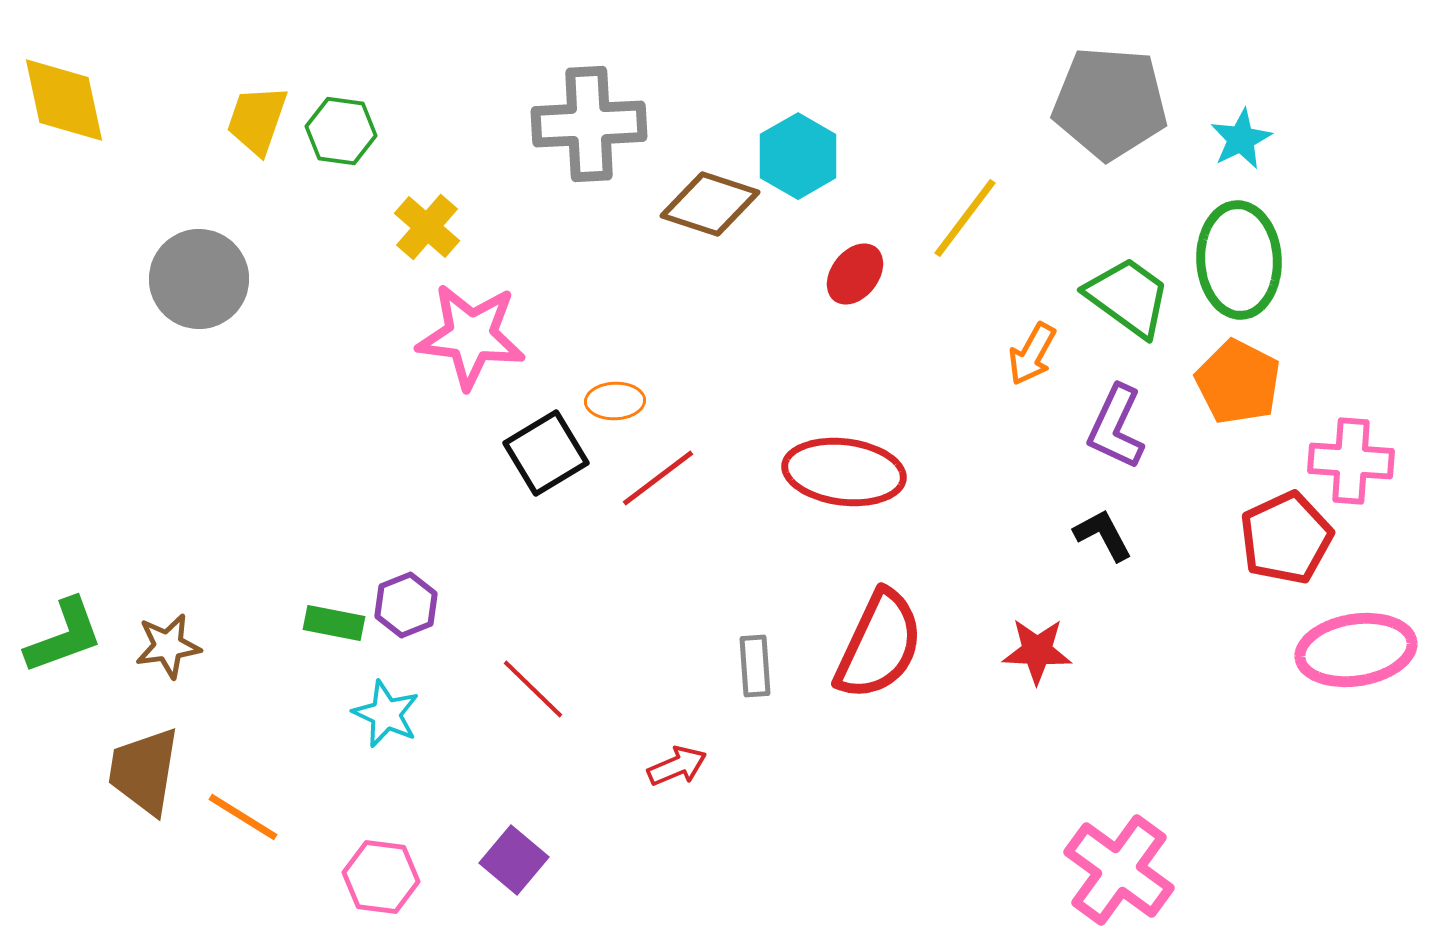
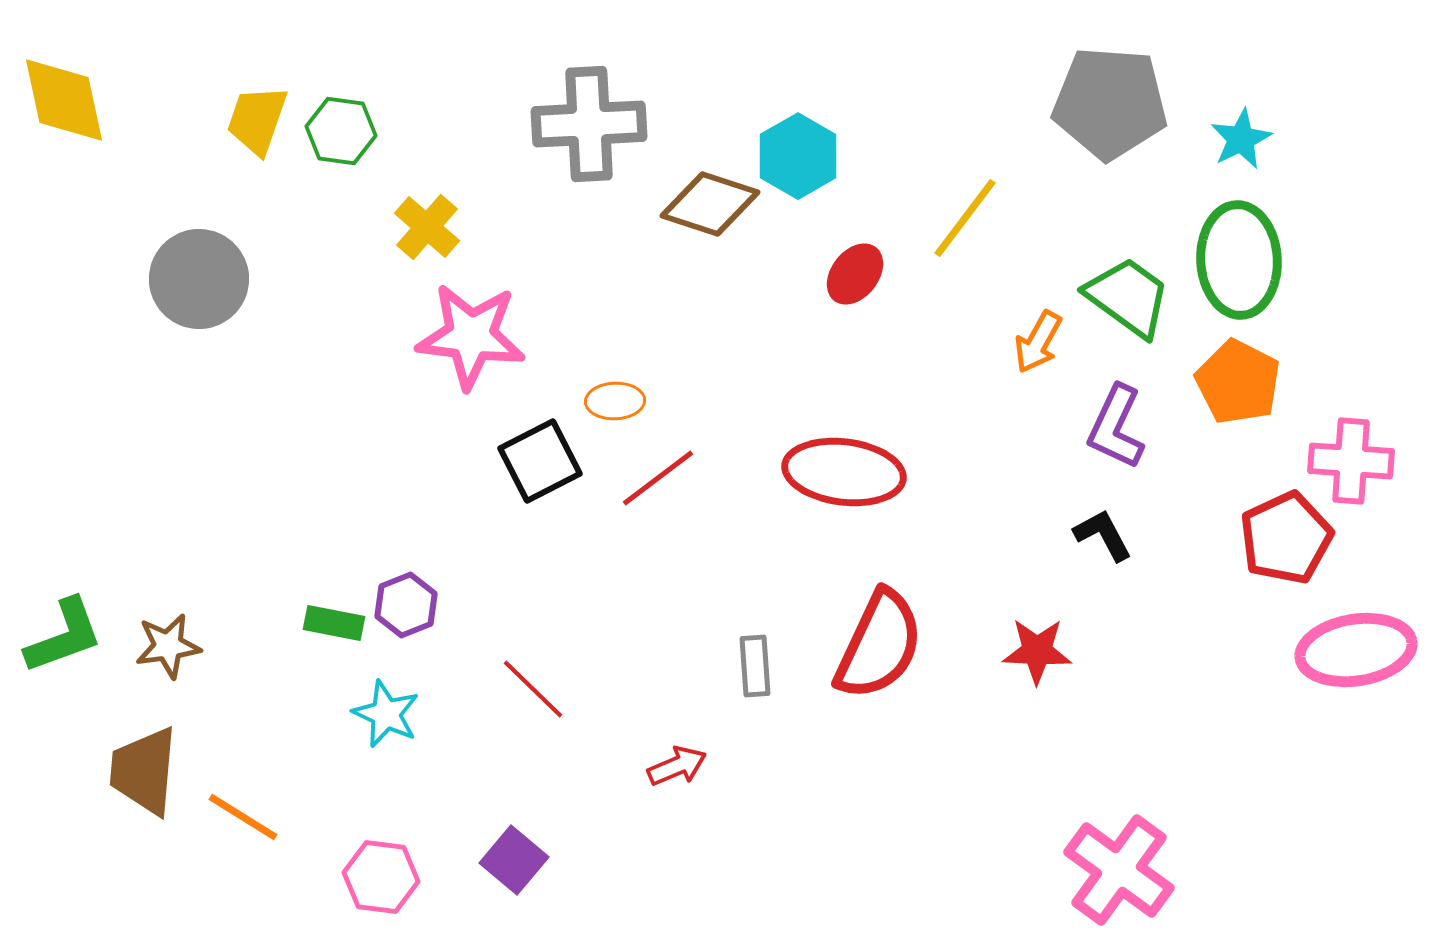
orange arrow at (1032, 354): moved 6 px right, 12 px up
black square at (546, 453): moved 6 px left, 8 px down; rotated 4 degrees clockwise
brown trapezoid at (144, 771): rotated 4 degrees counterclockwise
